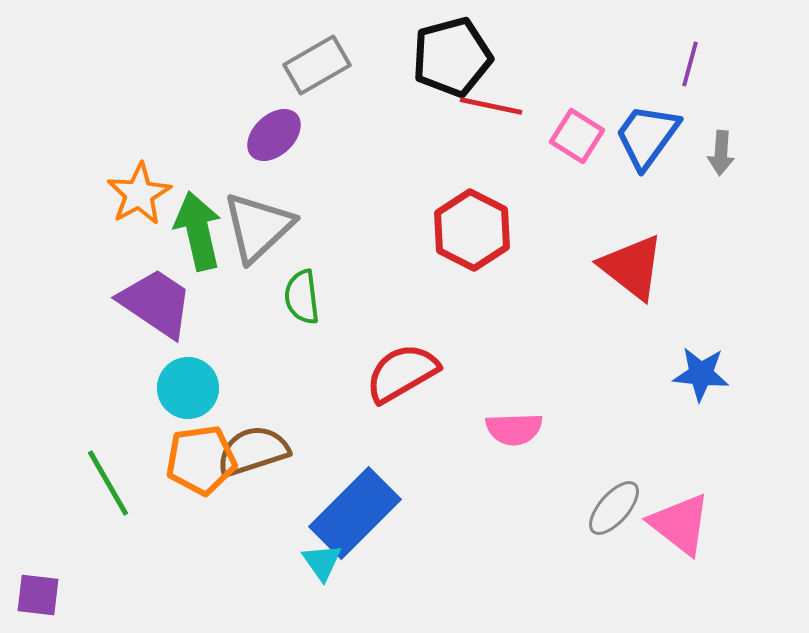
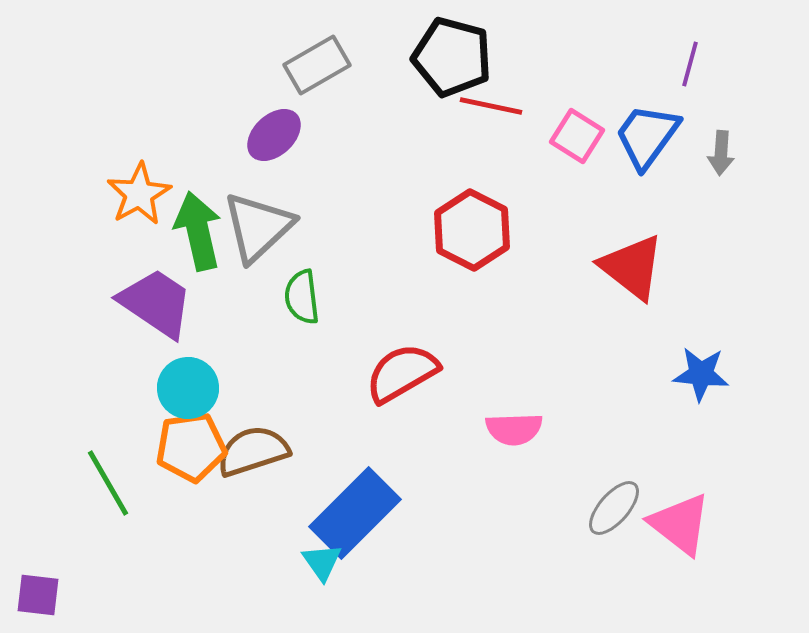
black pentagon: rotated 30 degrees clockwise
orange pentagon: moved 10 px left, 13 px up
